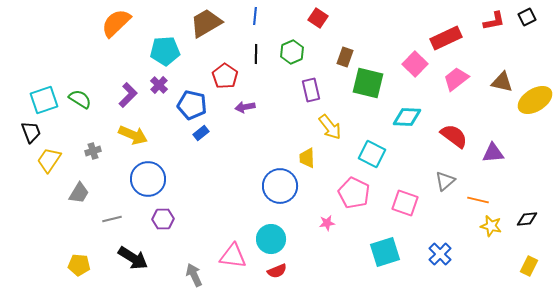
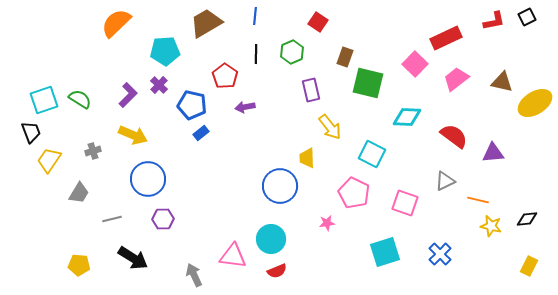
red square at (318, 18): moved 4 px down
yellow ellipse at (535, 100): moved 3 px down
gray triangle at (445, 181): rotated 15 degrees clockwise
